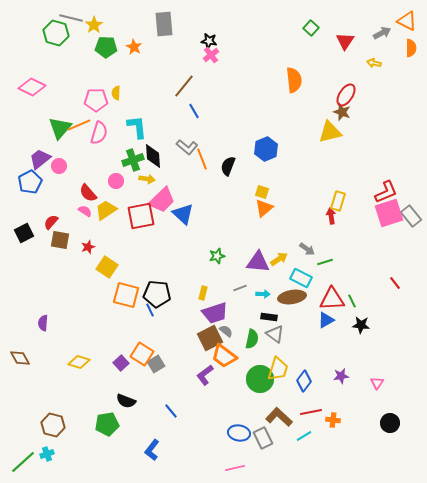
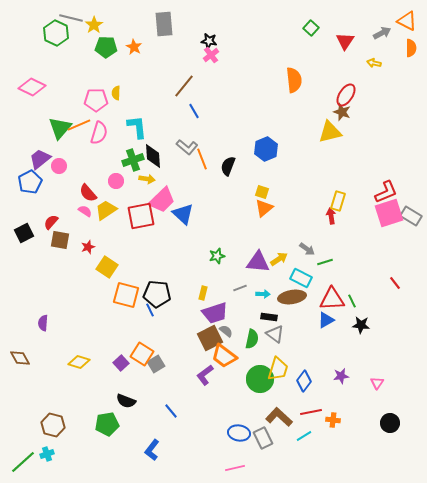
green hexagon at (56, 33): rotated 10 degrees clockwise
gray rectangle at (411, 216): rotated 20 degrees counterclockwise
